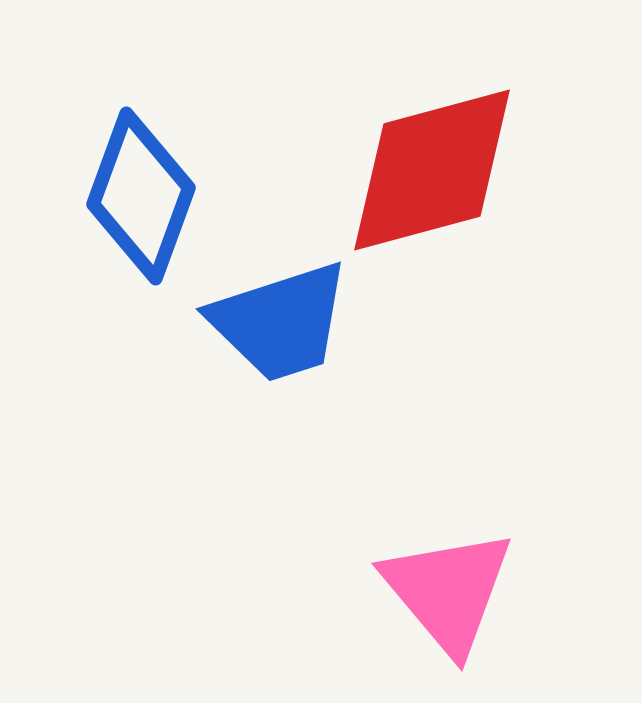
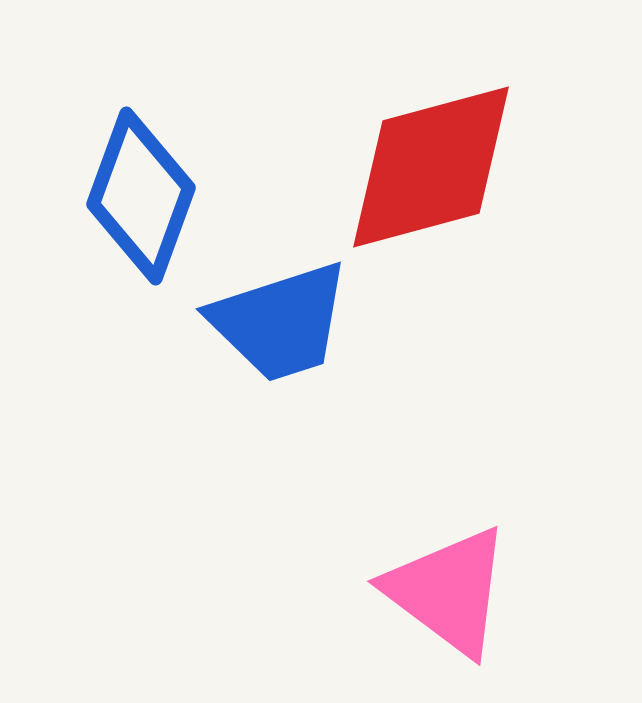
red diamond: moved 1 px left, 3 px up
pink triangle: rotated 13 degrees counterclockwise
